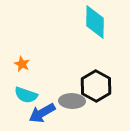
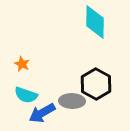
black hexagon: moved 2 px up
